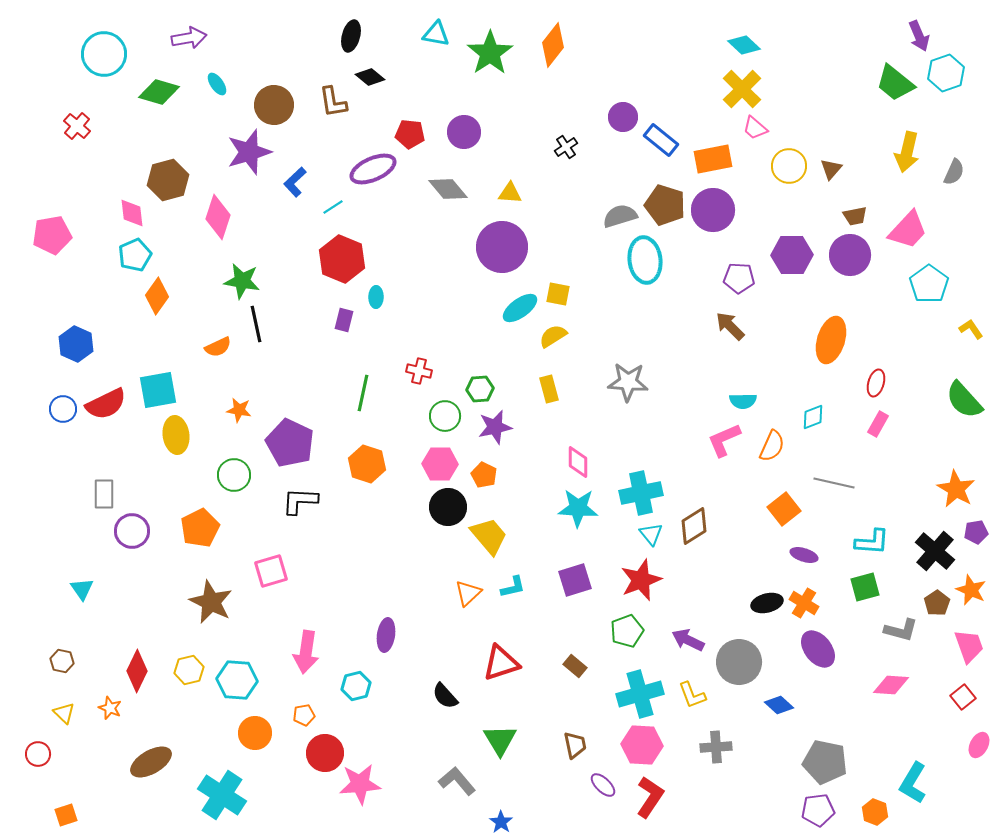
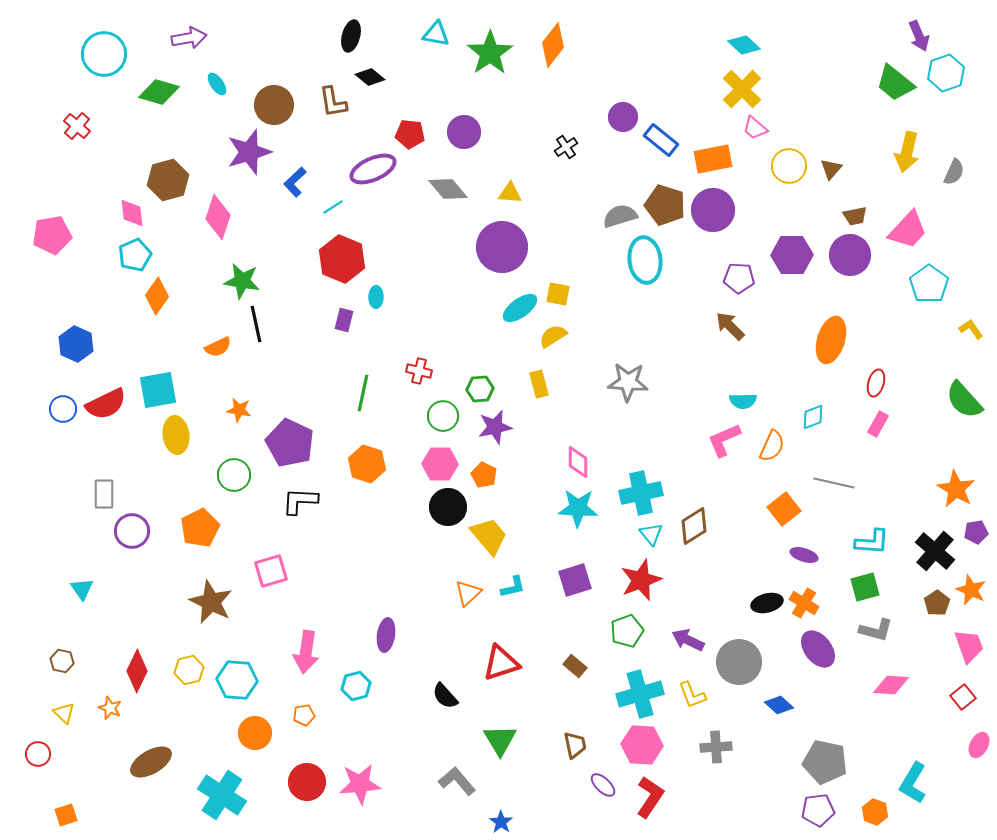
yellow rectangle at (549, 389): moved 10 px left, 5 px up
green circle at (445, 416): moved 2 px left
gray L-shape at (901, 630): moved 25 px left
red circle at (325, 753): moved 18 px left, 29 px down
